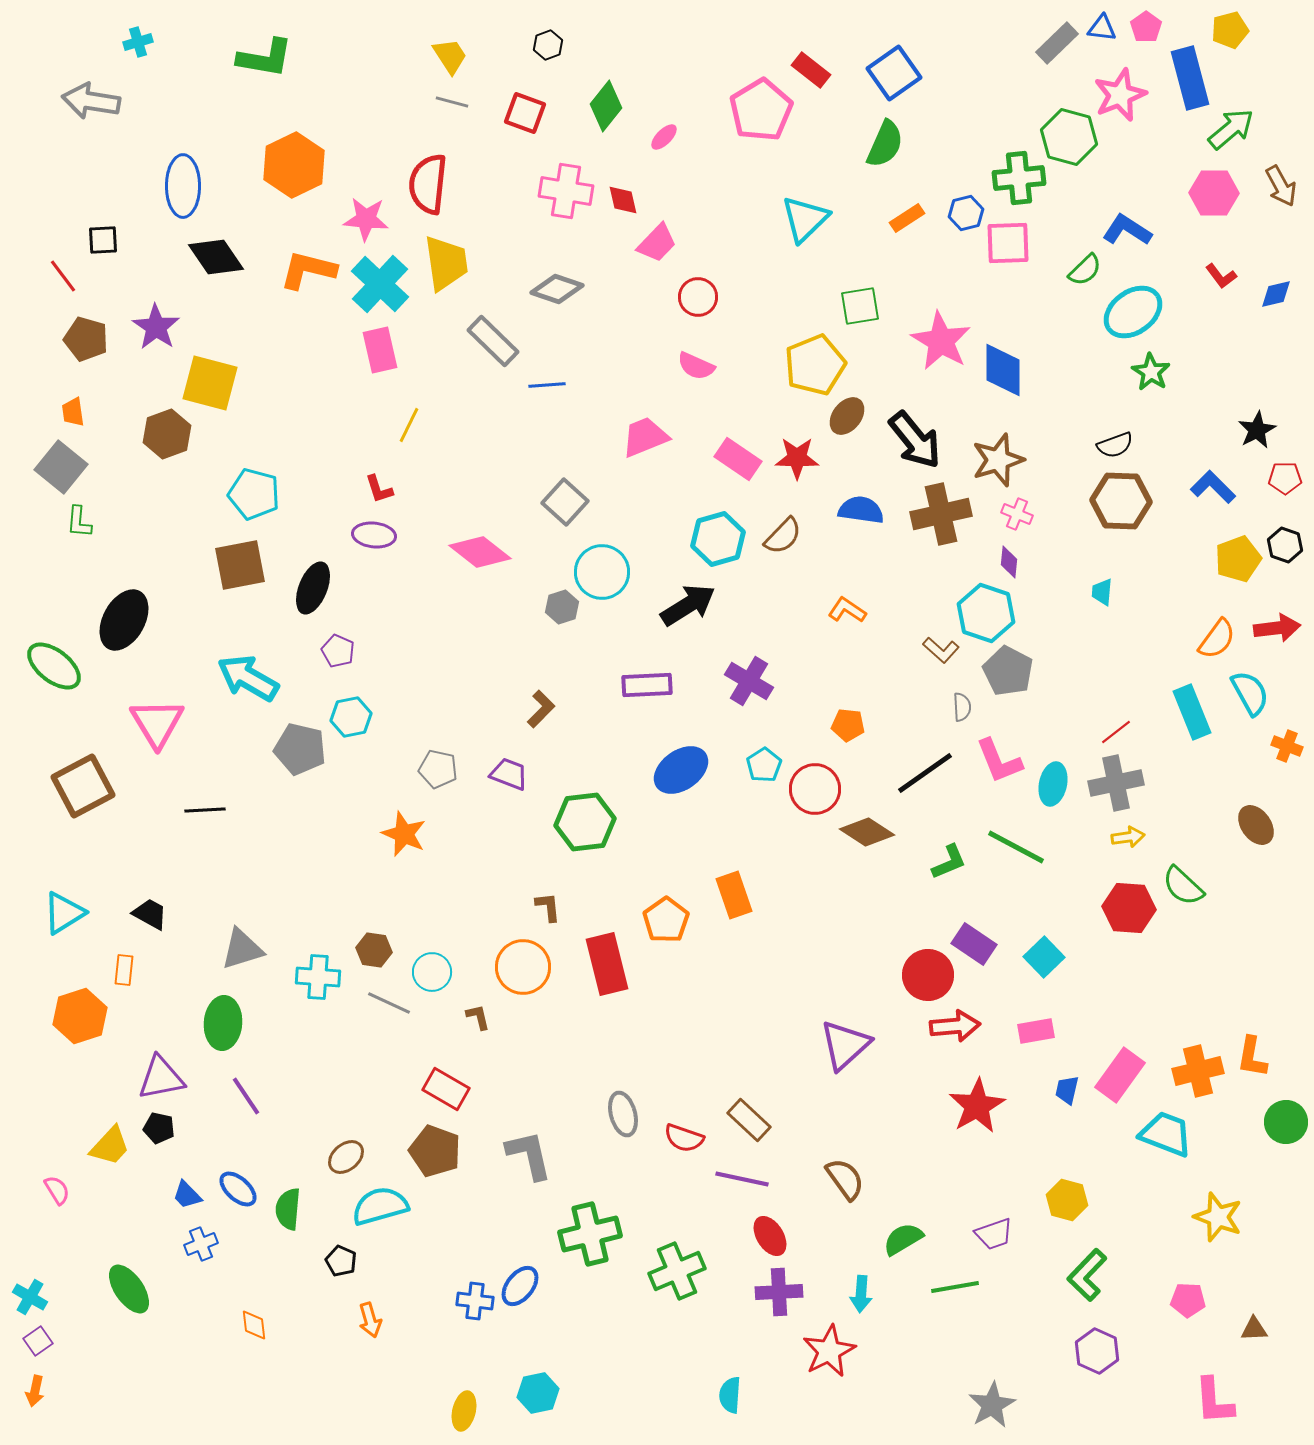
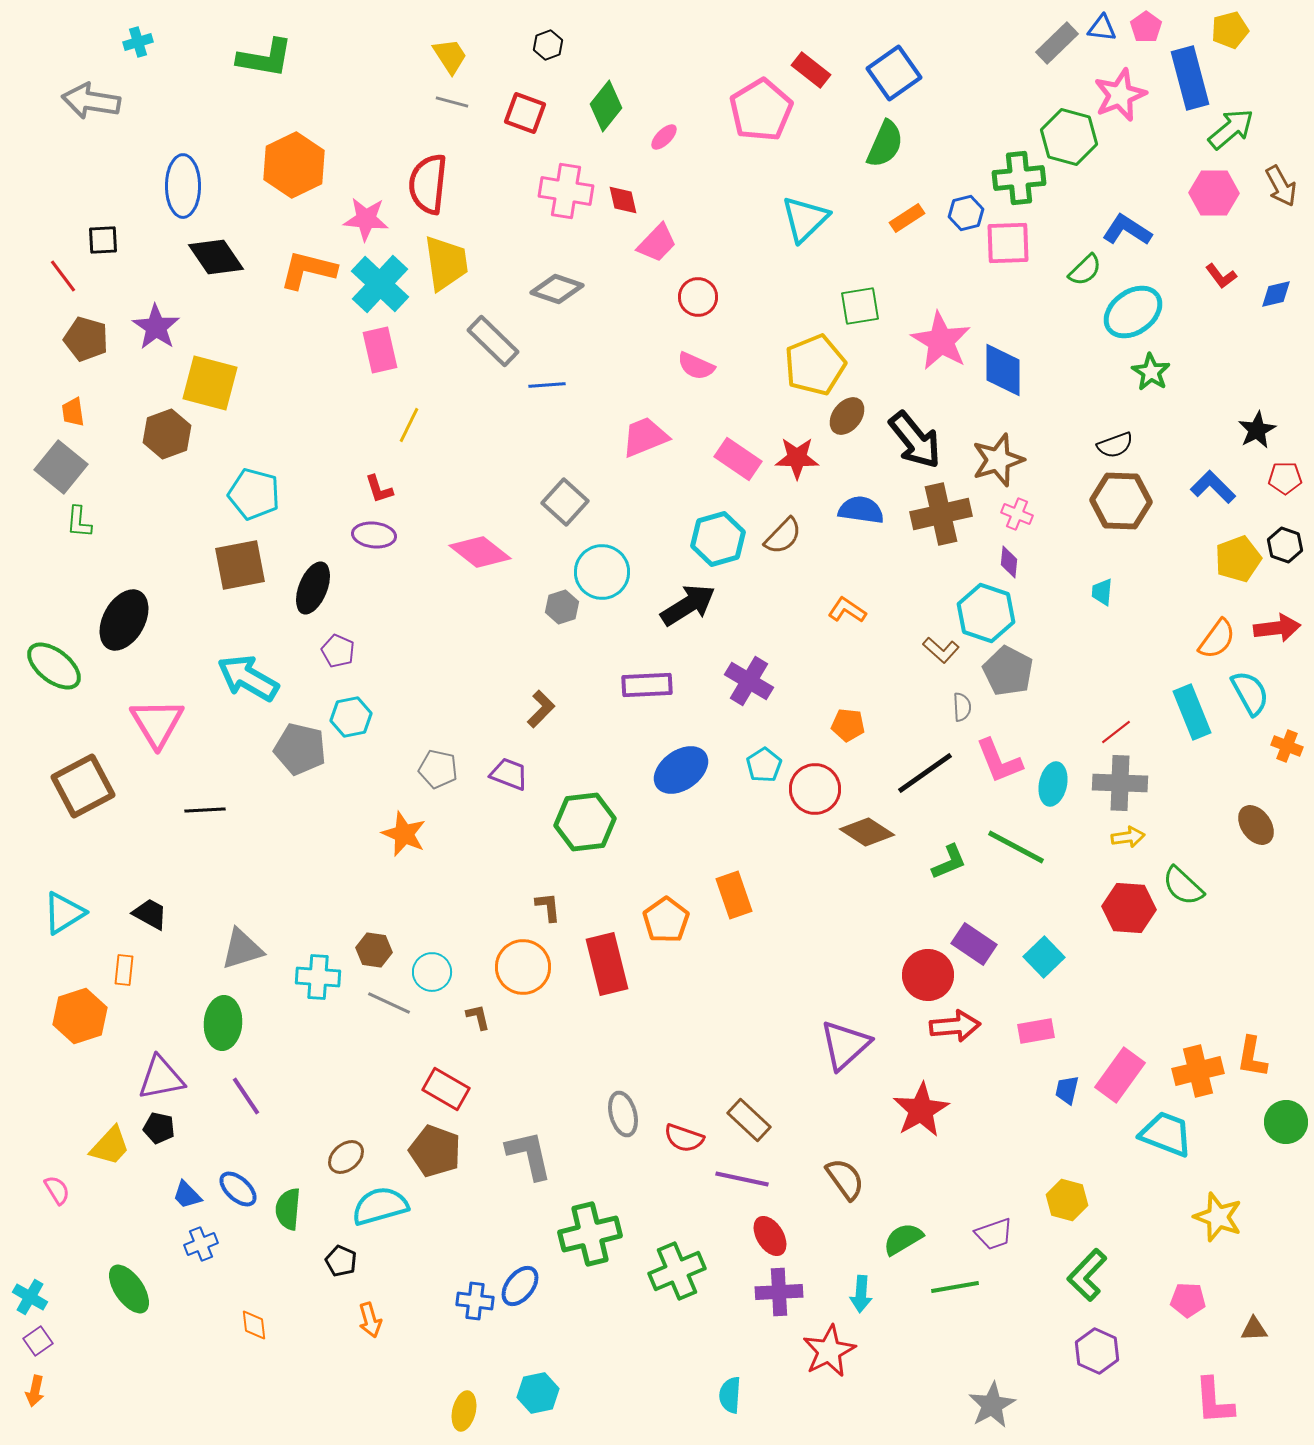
gray cross at (1116, 783): moved 4 px right; rotated 14 degrees clockwise
red star at (977, 1106): moved 56 px left, 4 px down
